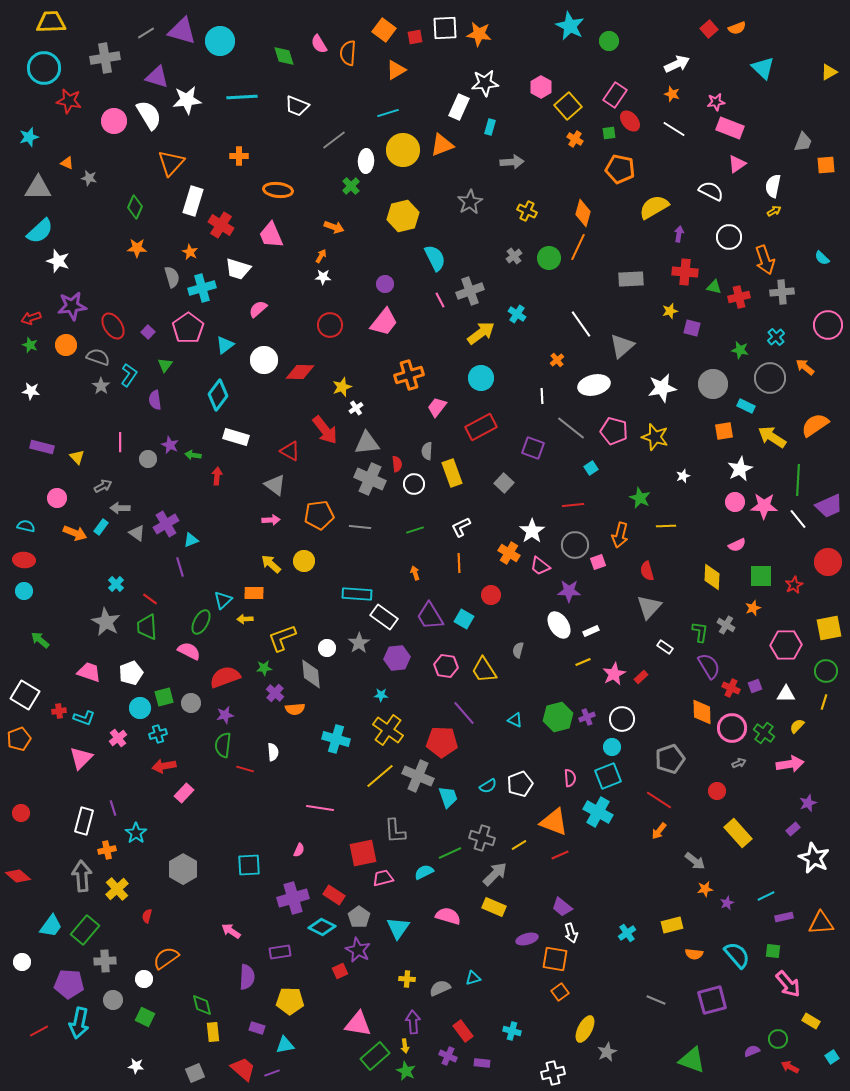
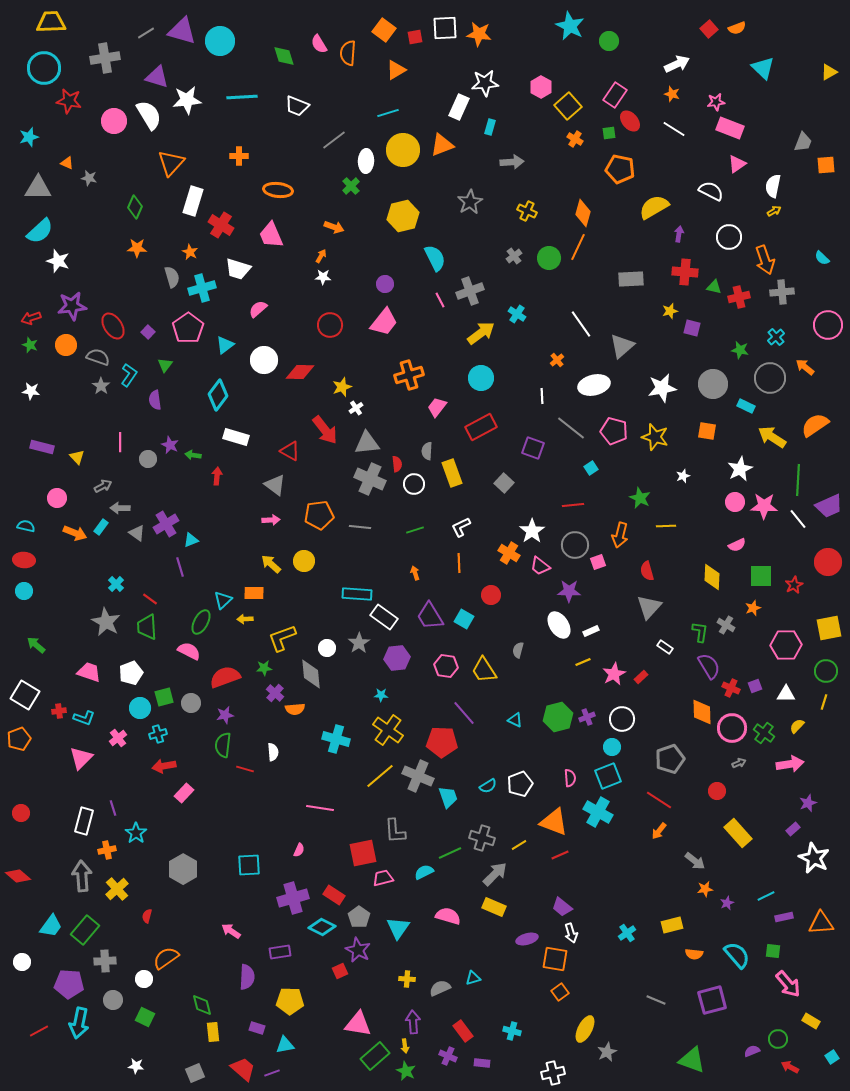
orange square at (724, 431): moved 17 px left; rotated 18 degrees clockwise
green arrow at (40, 640): moved 4 px left, 5 px down
